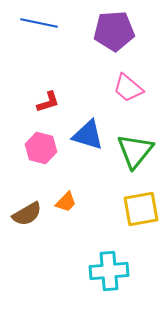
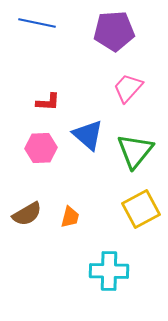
blue line: moved 2 px left
pink trapezoid: rotated 92 degrees clockwise
red L-shape: rotated 20 degrees clockwise
blue triangle: rotated 24 degrees clockwise
pink hexagon: rotated 16 degrees counterclockwise
orange trapezoid: moved 4 px right, 15 px down; rotated 30 degrees counterclockwise
yellow square: rotated 18 degrees counterclockwise
cyan cross: rotated 6 degrees clockwise
